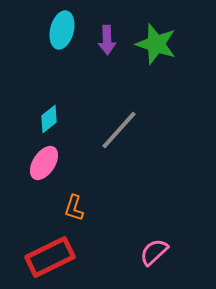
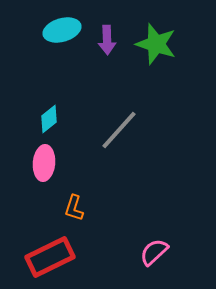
cyan ellipse: rotated 60 degrees clockwise
pink ellipse: rotated 28 degrees counterclockwise
